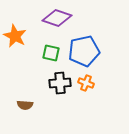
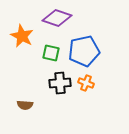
orange star: moved 7 px right
